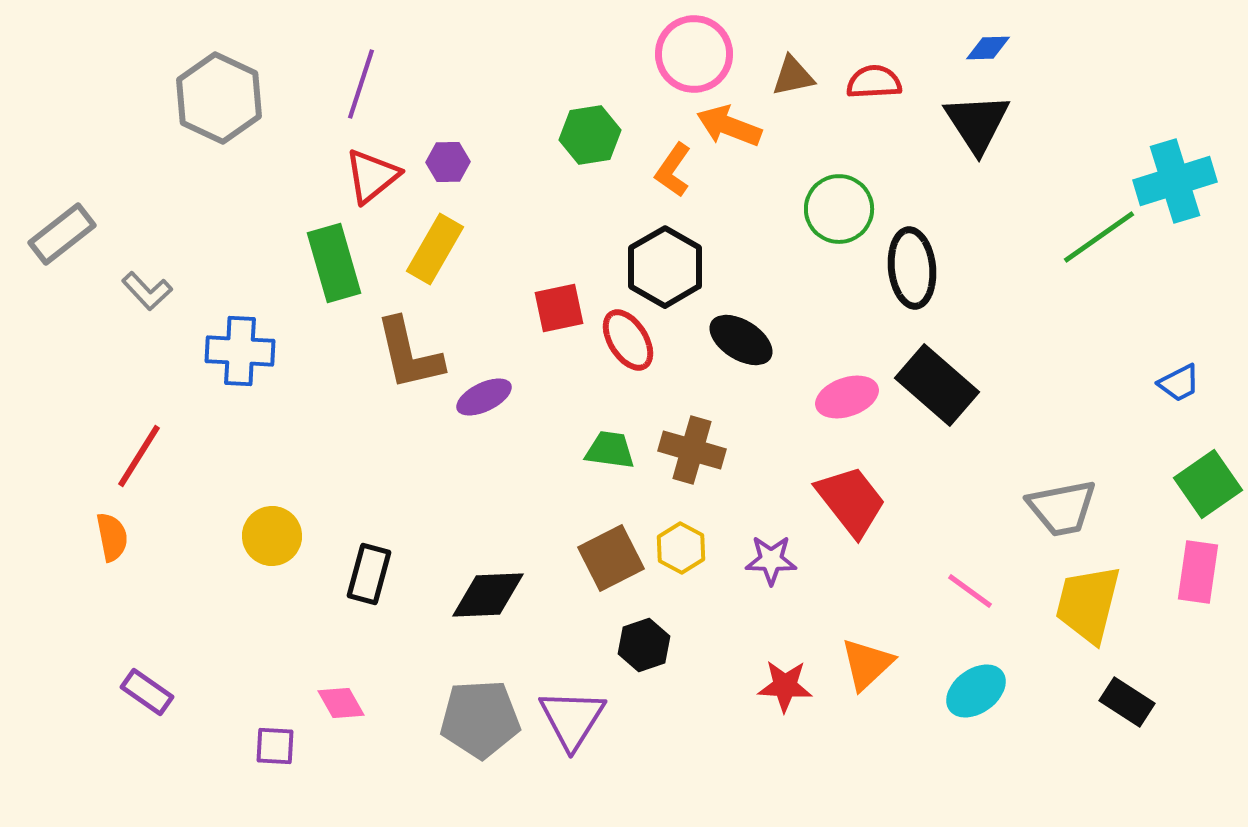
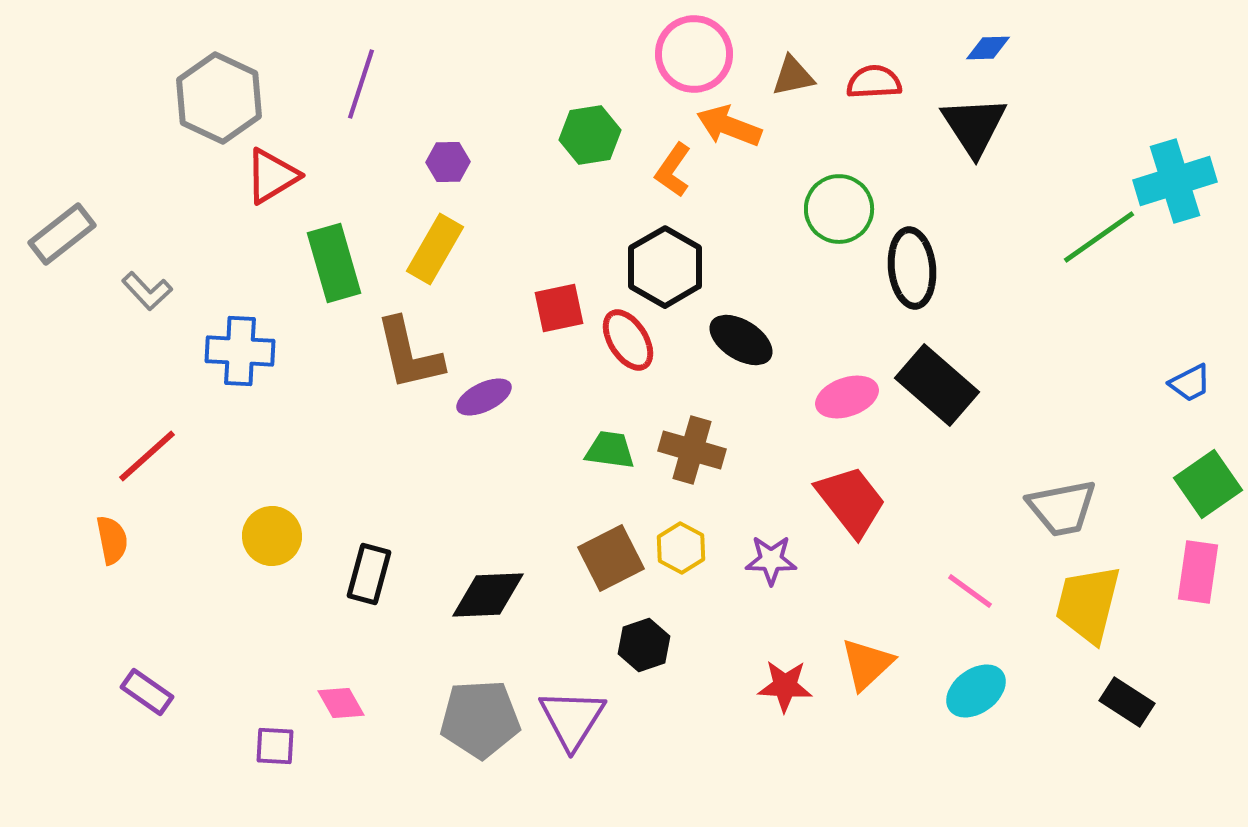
black triangle at (977, 123): moved 3 px left, 3 px down
red triangle at (372, 176): moved 100 px left; rotated 8 degrees clockwise
blue trapezoid at (1179, 383): moved 11 px right
red line at (139, 456): moved 8 px right; rotated 16 degrees clockwise
orange semicircle at (112, 537): moved 3 px down
